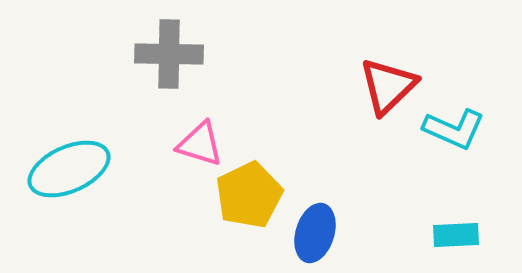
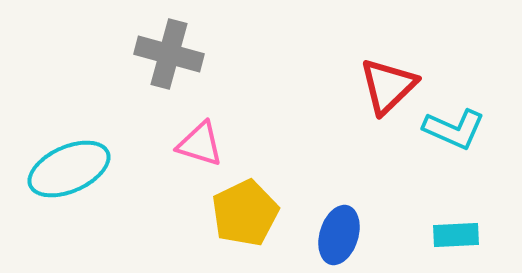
gray cross: rotated 14 degrees clockwise
yellow pentagon: moved 4 px left, 18 px down
blue ellipse: moved 24 px right, 2 px down
